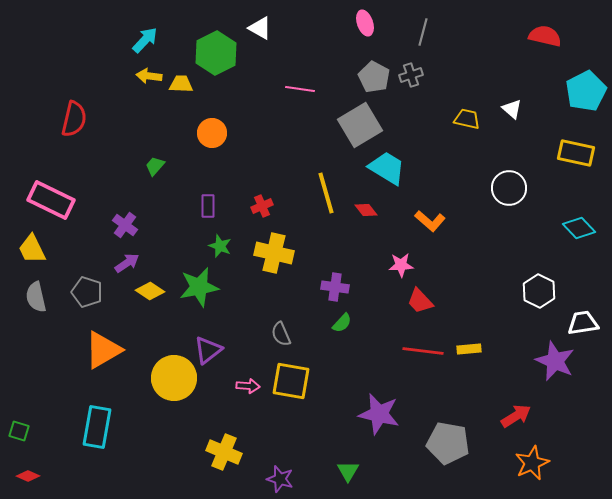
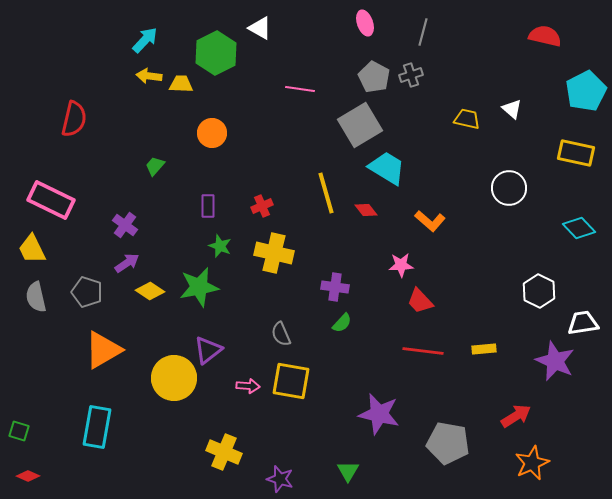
yellow rectangle at (469, 349): moved 15 px right
